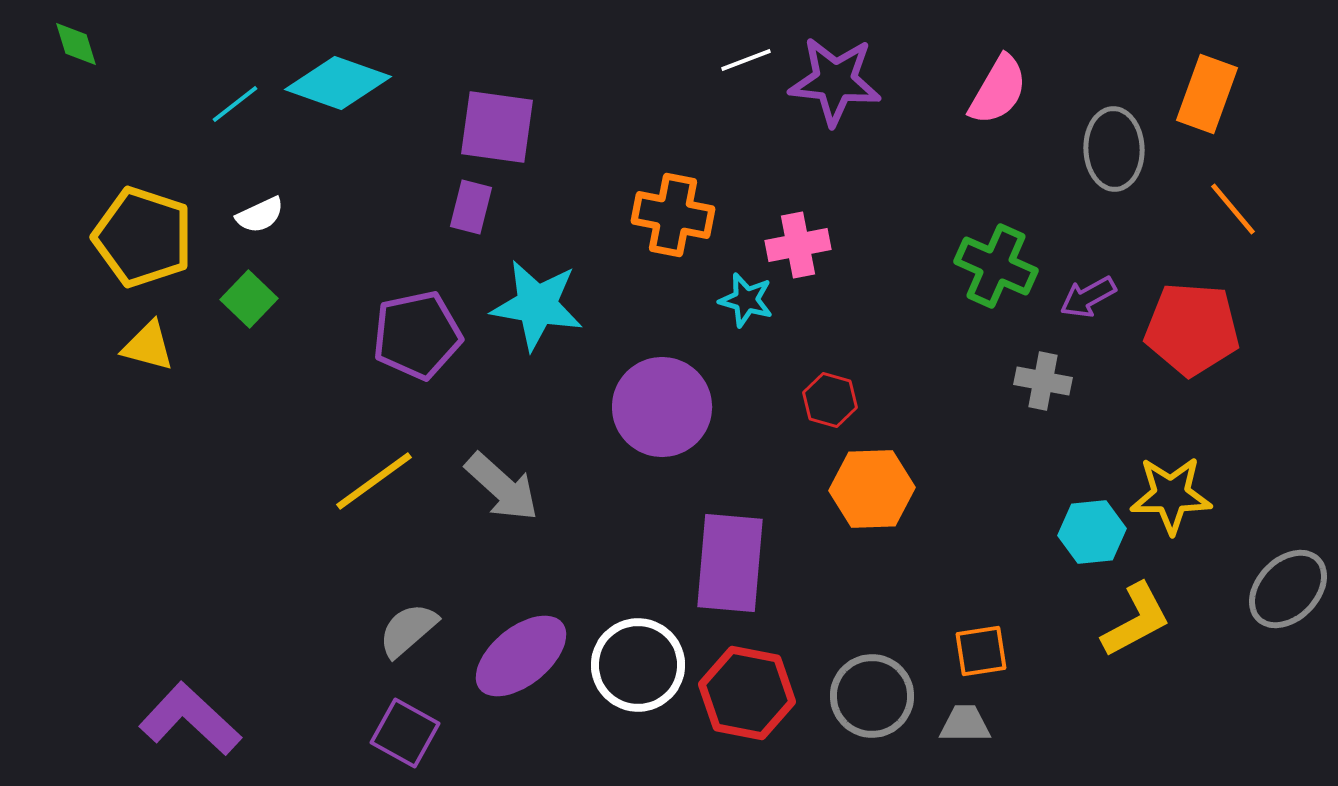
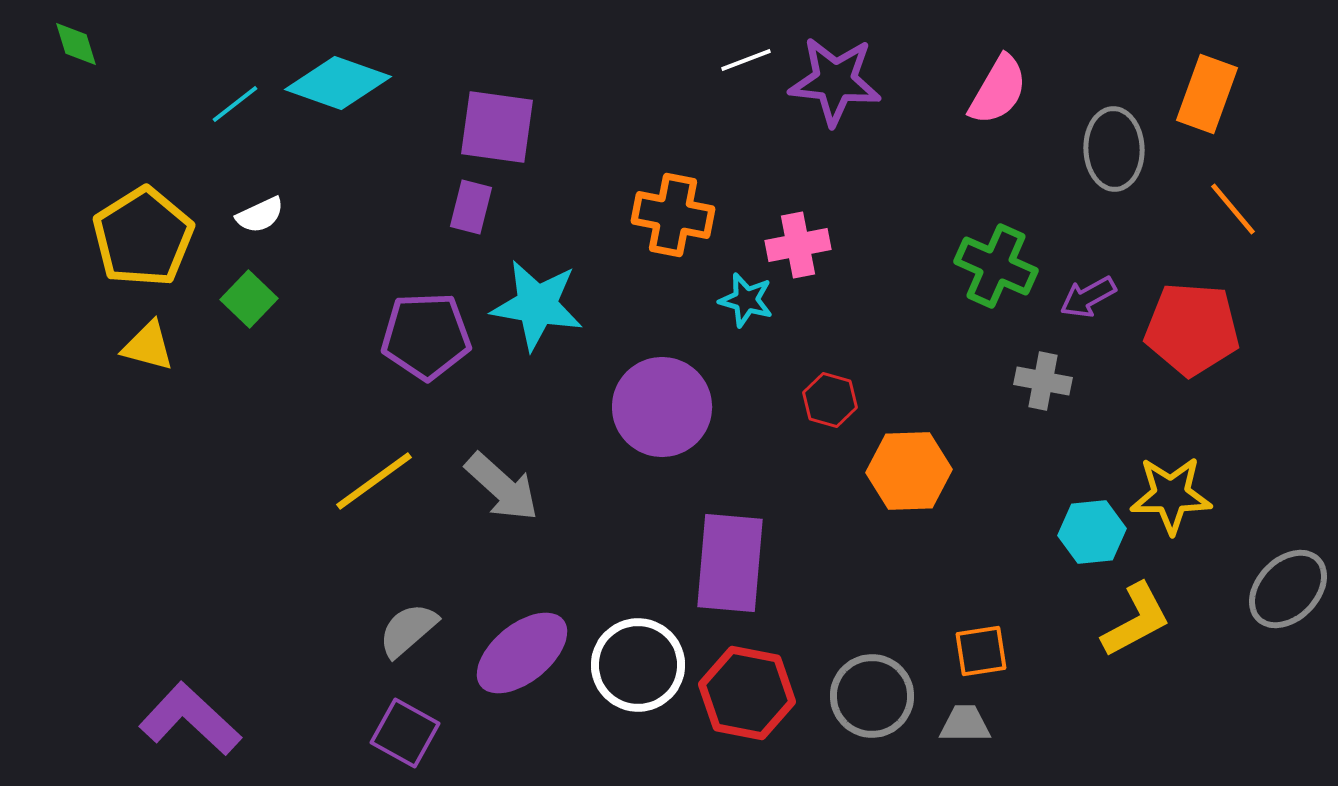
yellow pentagon at (143, 237): rotated 22 degrees clockwise
purple pentagon at (417, 335): moved 9 px right, 1 px down; rotated 10 degrees clockwise
orange hexagon at (872, 489): moved 37 px right, 18 px up
purple ellipse at (521, 656): moved 1 px right, 3 px up
